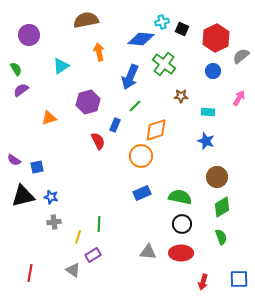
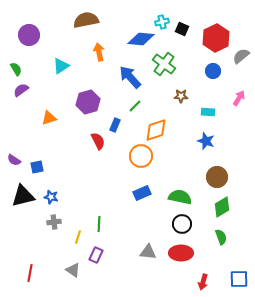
blue arrow at (130, 77): rotated 115 degrees clockwise
purple rectangle at (93, 255): moved 3 px right; rotated 35 degrees counterclockwise
